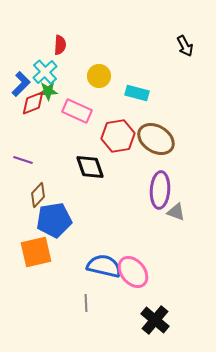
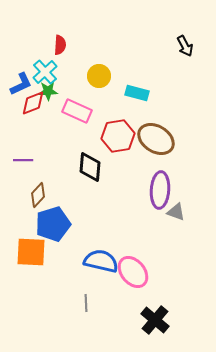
blue L-shape: rotated 20 degrees clockwise
purple line: rotated 18 degrees counterclockwise
black diamond: rotated 24 degrees clockwise
blue pentagon: moved 1 px left, 4 px down; rotated 8 degrees counterclockwise
orange square: moved 5 px left; rotated 16 degrees clockwise
blue semicircle: moved 3 px left, 5 px up
